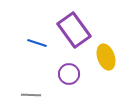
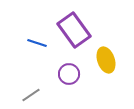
yellow ellipse: moved 3 px down
gray line: rotated 36 degrees counterclockwise
